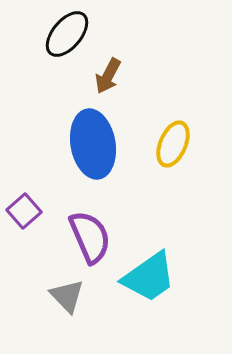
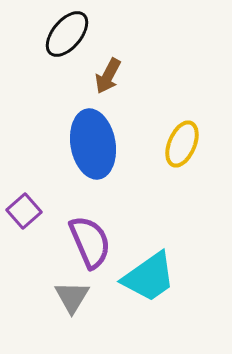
yellow ellipse: moved 9 px right
purple semicircle: moved 5 px down
gray triangle: moved 5 px right, 1 px down; rotated 15 degrees clockwise
